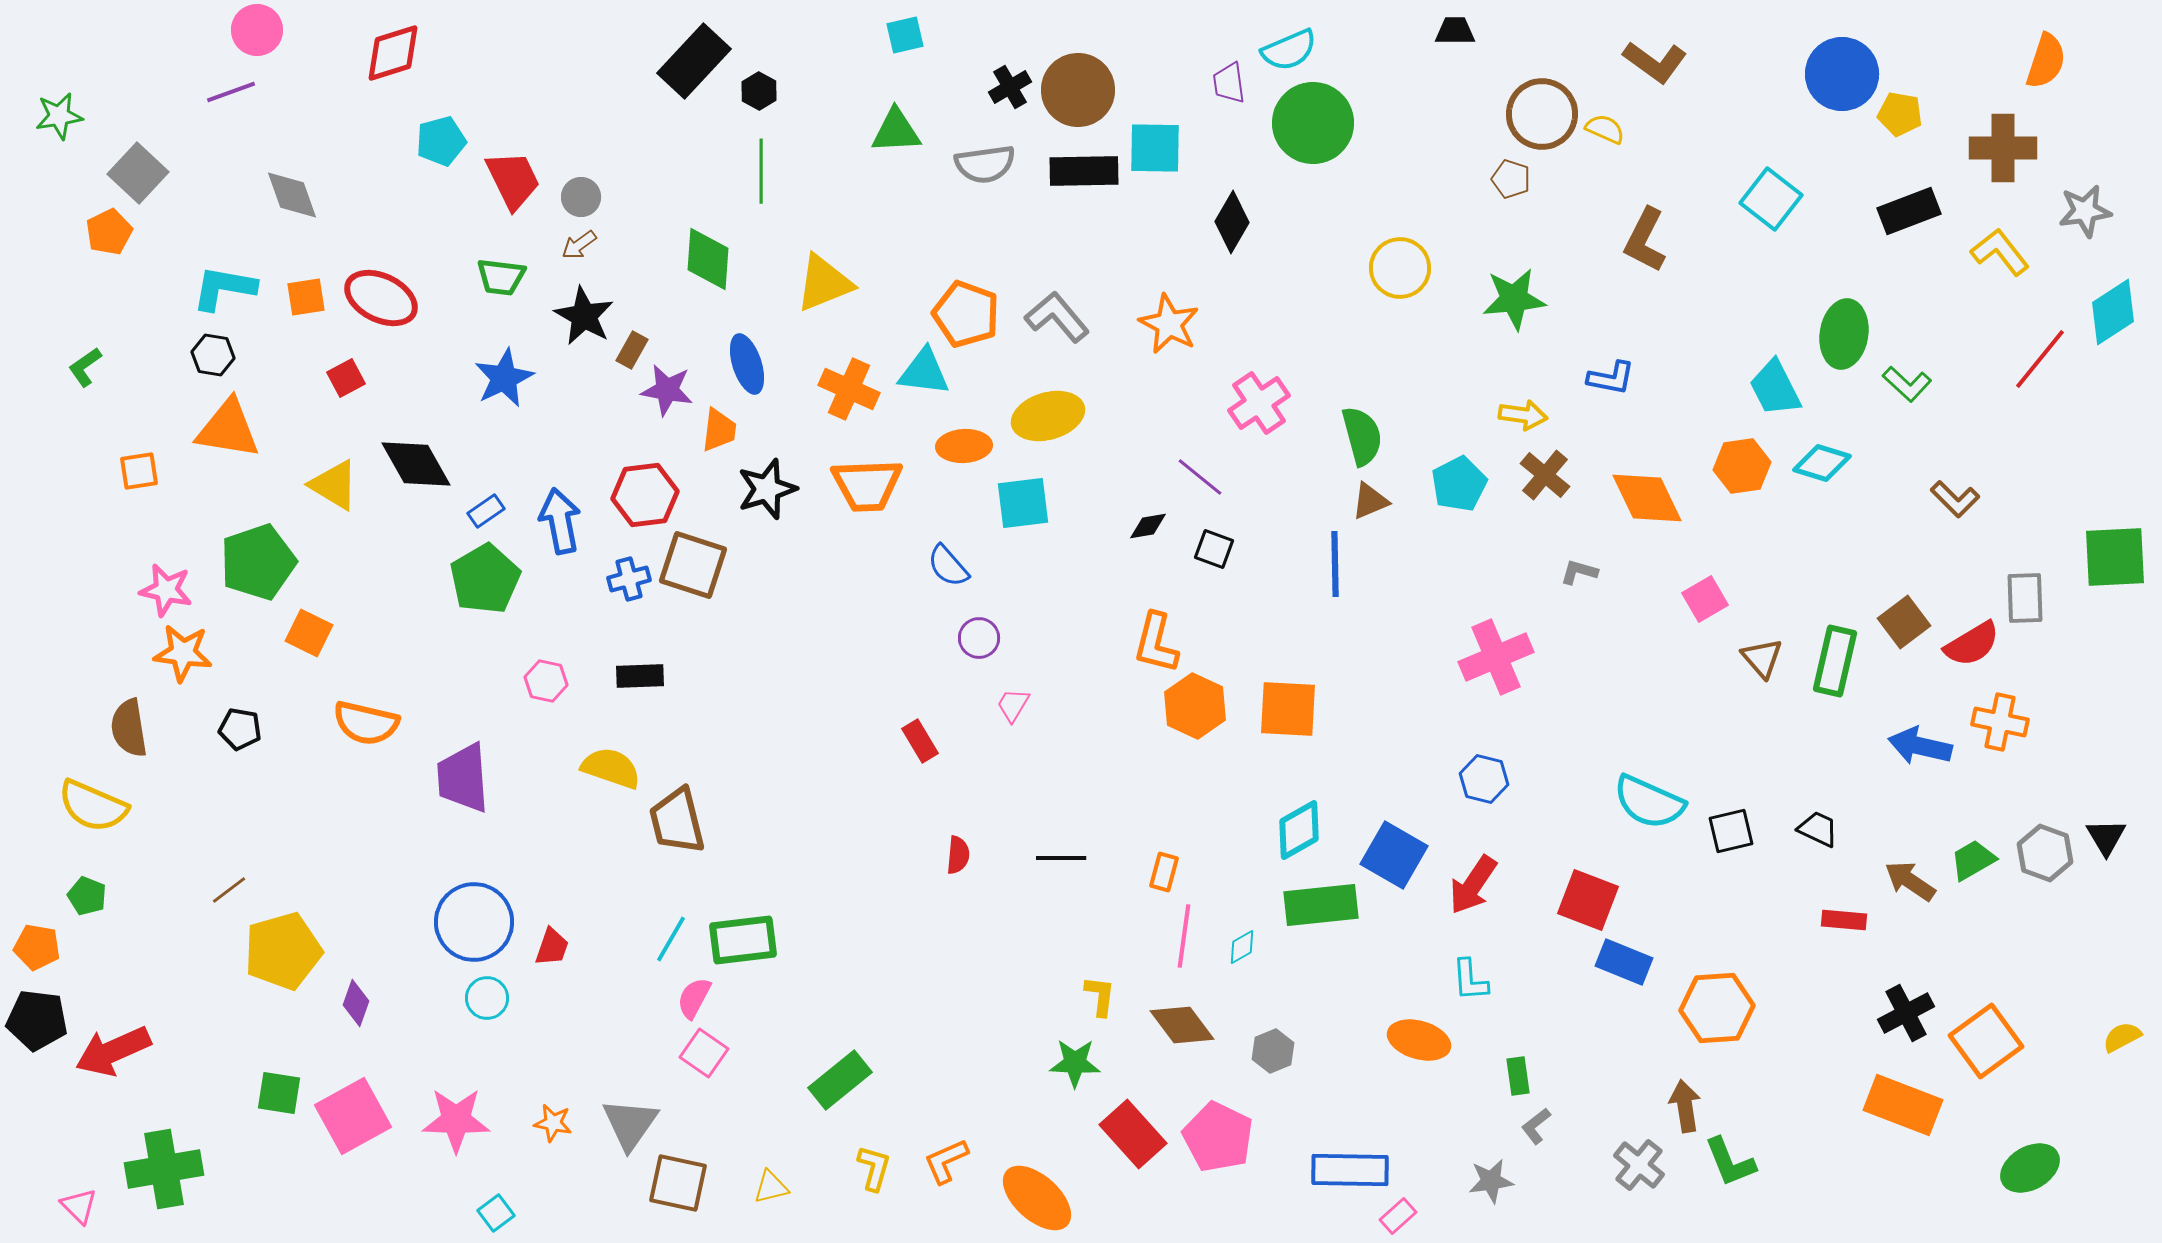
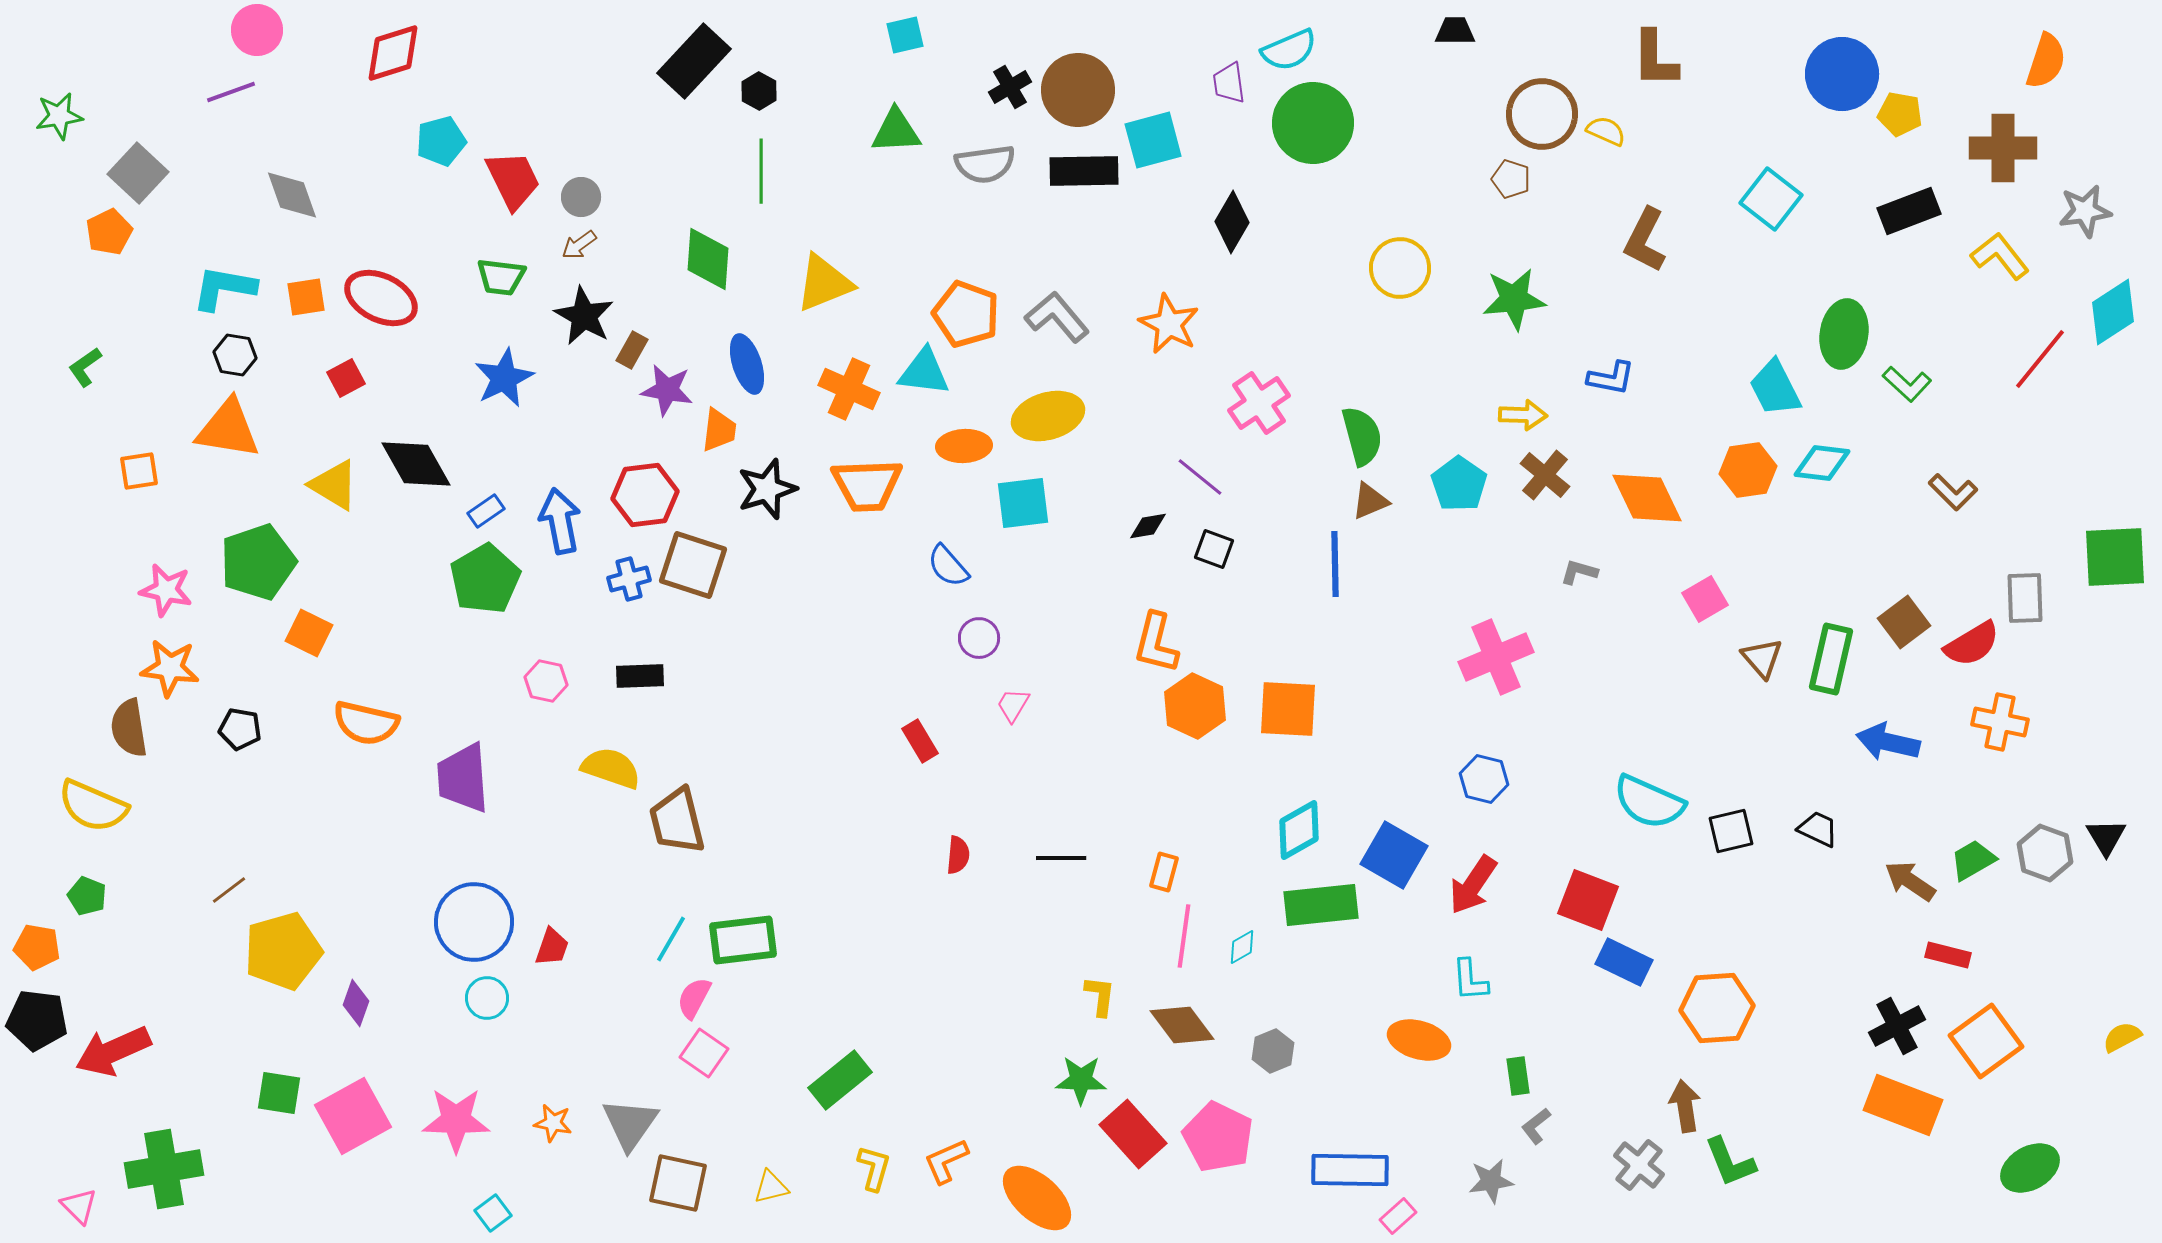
brown L-shape at (1655, 62): moved 3 px up; rotated 54 degrees clockwise
yellow semicircle at (1605, 129): moved 1 px right, 2 px down
cyan square at (1155, 148): moved 2 px left, 8 px up; rotated 16 degrees counterclockwise
yellow L-shape at (2000, 252): moved 4 px down
black hexagon at (213, 355): moved 22 px right
yellow arrow at (1523, 415): rotated 6 degrees counterclockwise
cyan diamond at (1822, 463): rotated 10 degrees counterclockwise
orange hexagon at (1742, 466): moved 6 px right, 4 px down
cyan pentagon at (1459, 484): rotated 10 degrees counterclockwise
brown L-shape at (1955, 499): moved 2 px left, 7 px up
orange star at (183, 653): moved 13 px left, 15 px down
green rectangle at (1835, 661): moved 4 px left, 2 px up
blue arrow at (1920, 746): moved 32 px left, 4 px up
red rectangle at (1844, 920): moved 104 px right, 35 px down; rotated 9 degrees clockwise
blue rectangle at (1624, 962): rotated 4 degrees clockwise
black cross at (1906, 1013): moved 9 px left, 13 px down
green star at (1075, 1063): moved 6 px right, 17 px down
cyan square at (496, 1213): moved 3 px left
